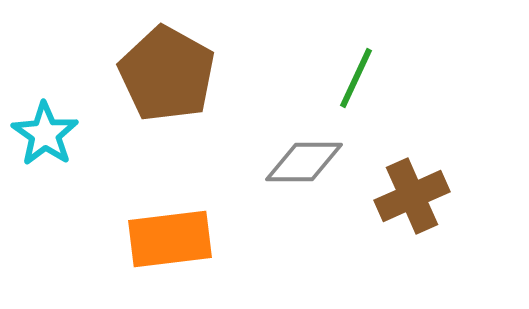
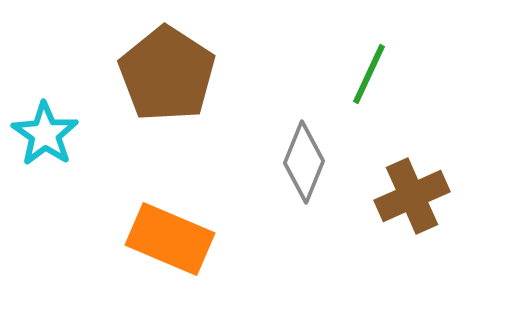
brown pentagon: rotated 4 degrees clockwise
green line: moved 13 px right, 4 px up
gray diamond: rotated 68 degrees counterclockwise
orange rectangle: rotated 30 degrees clockwise
